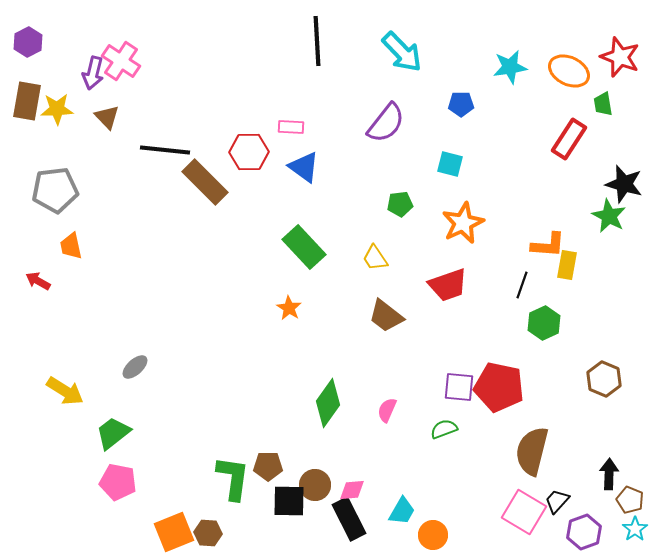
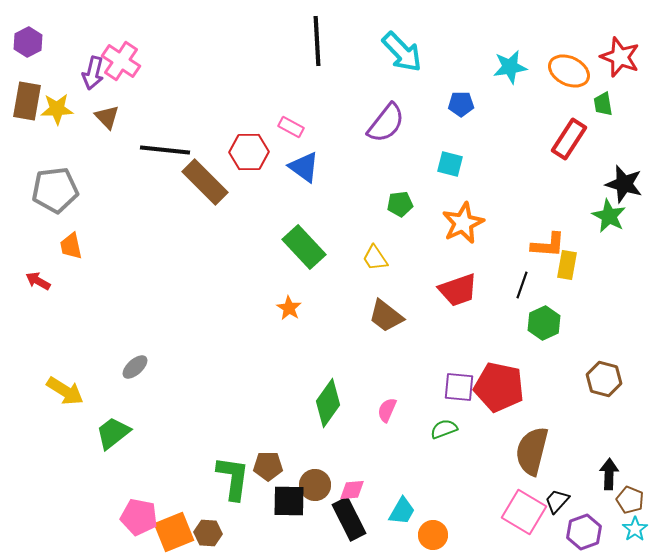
pink rectangle at (291, 127): rotated 25 degrees clockwise
red trapezoid at (448, 285): moved 10 px right, 5 px down
brown hexagon at (604, 379): rotated 8 degrees counterclockwise
pink pentagon at (118, 482): moved 21 px right, 35 px down
